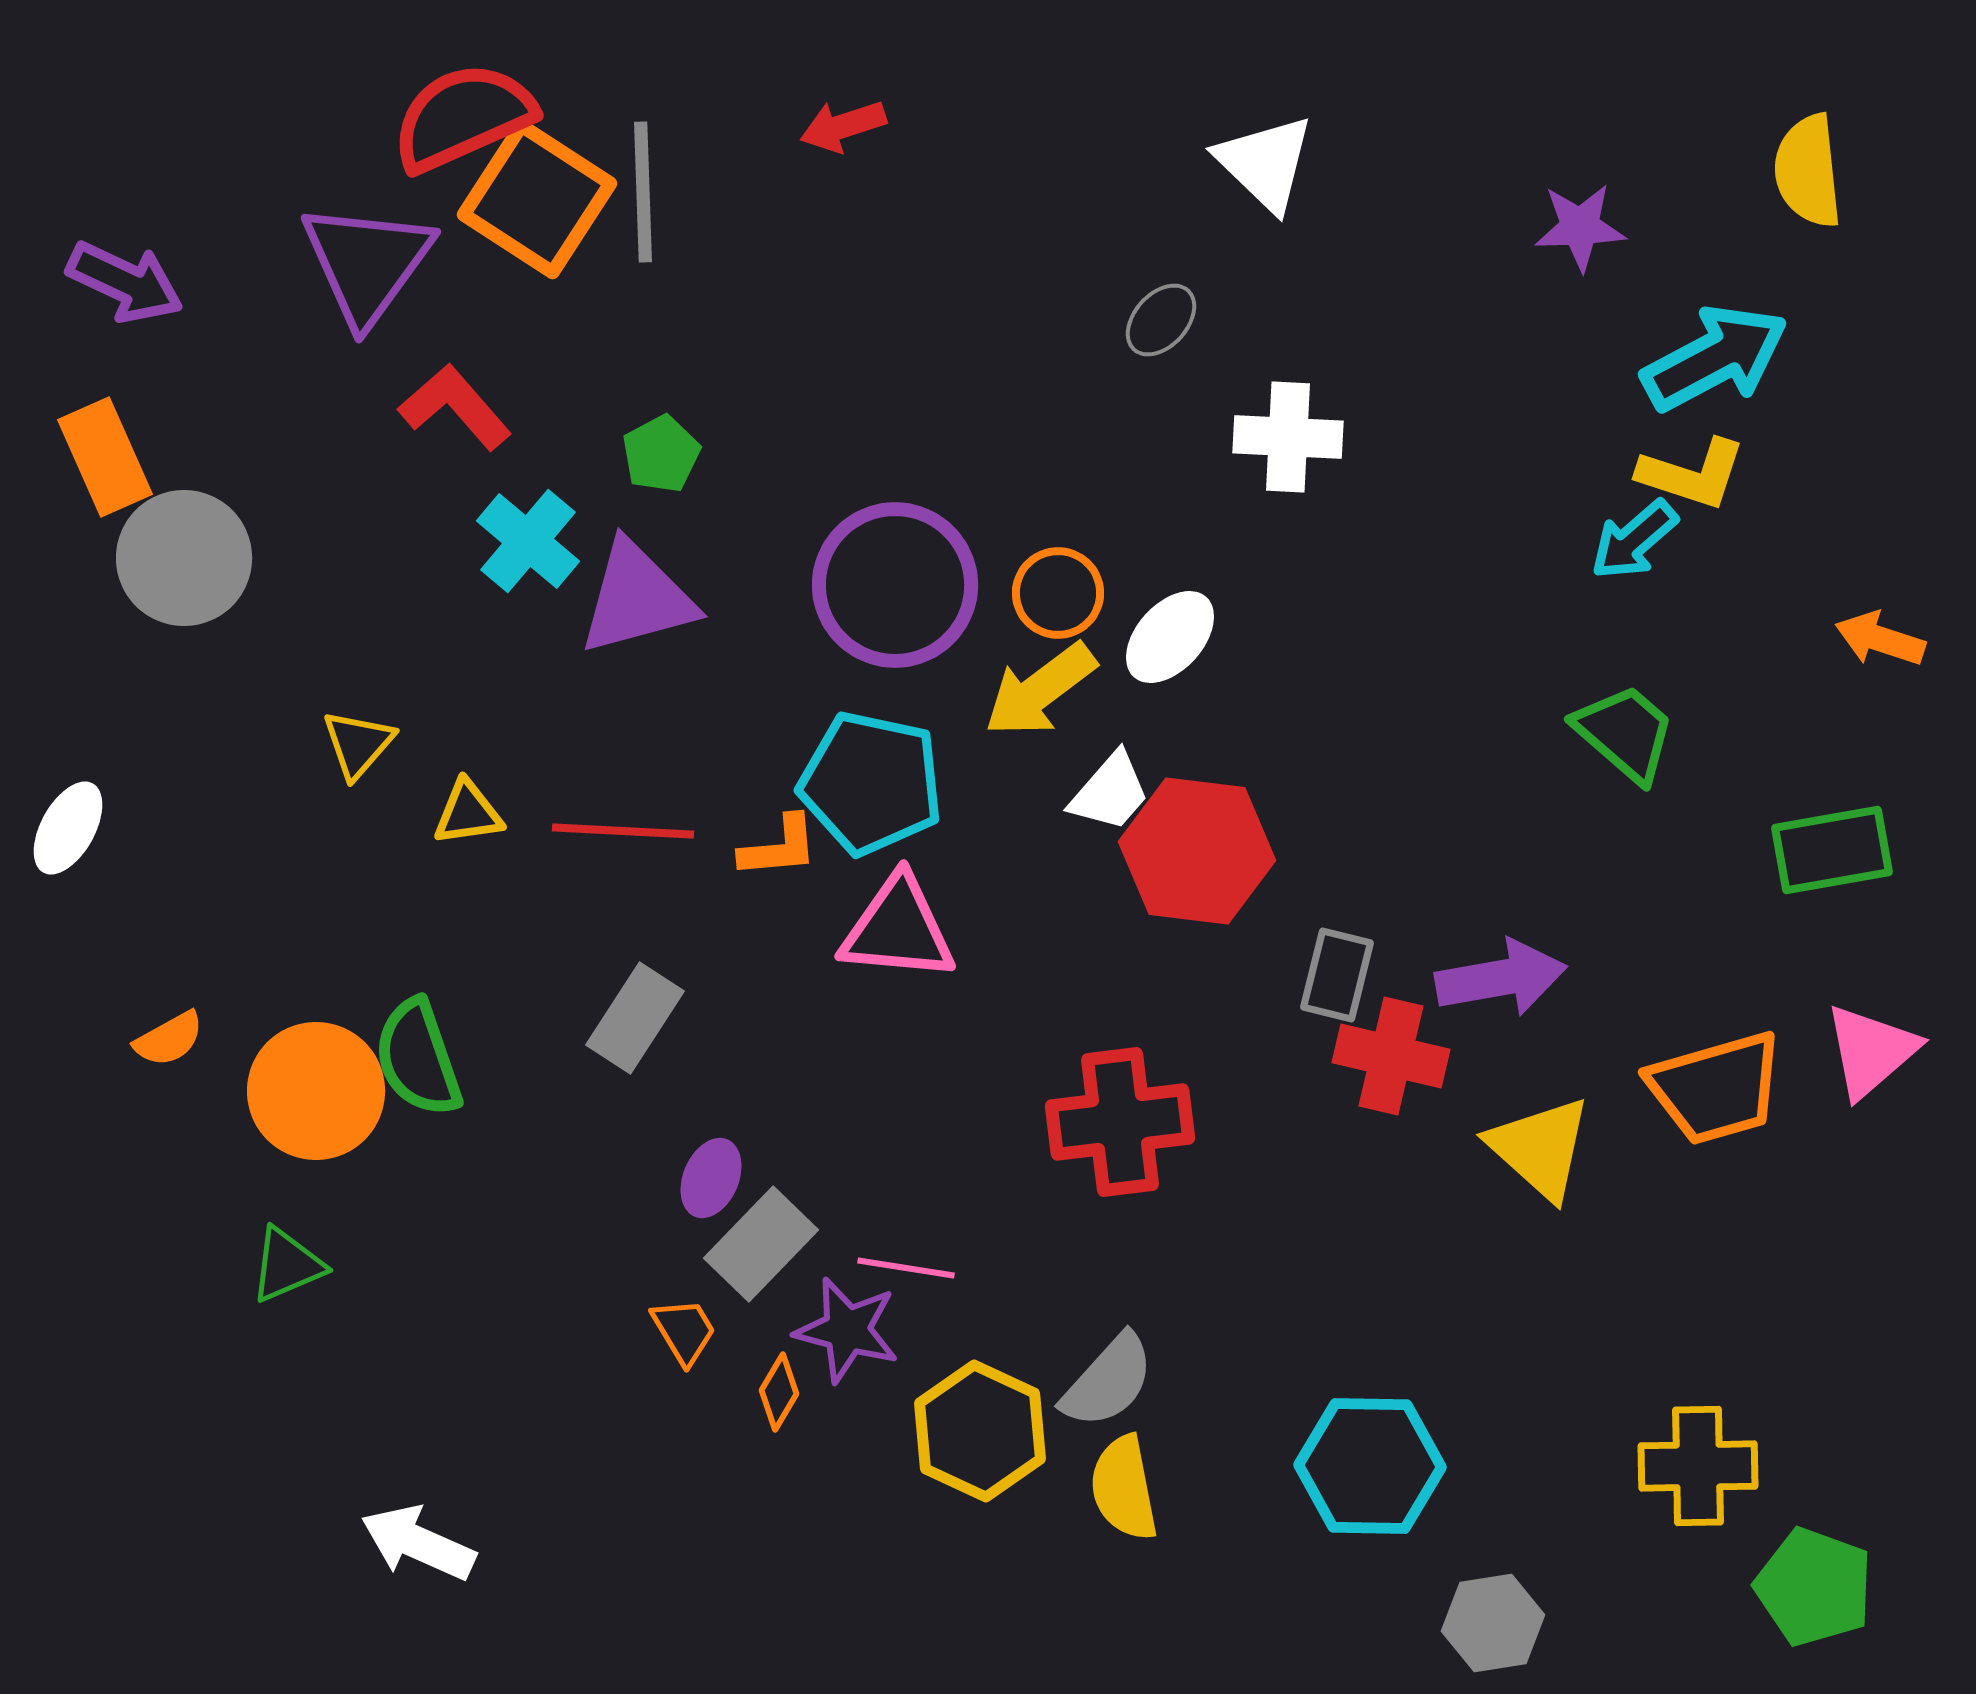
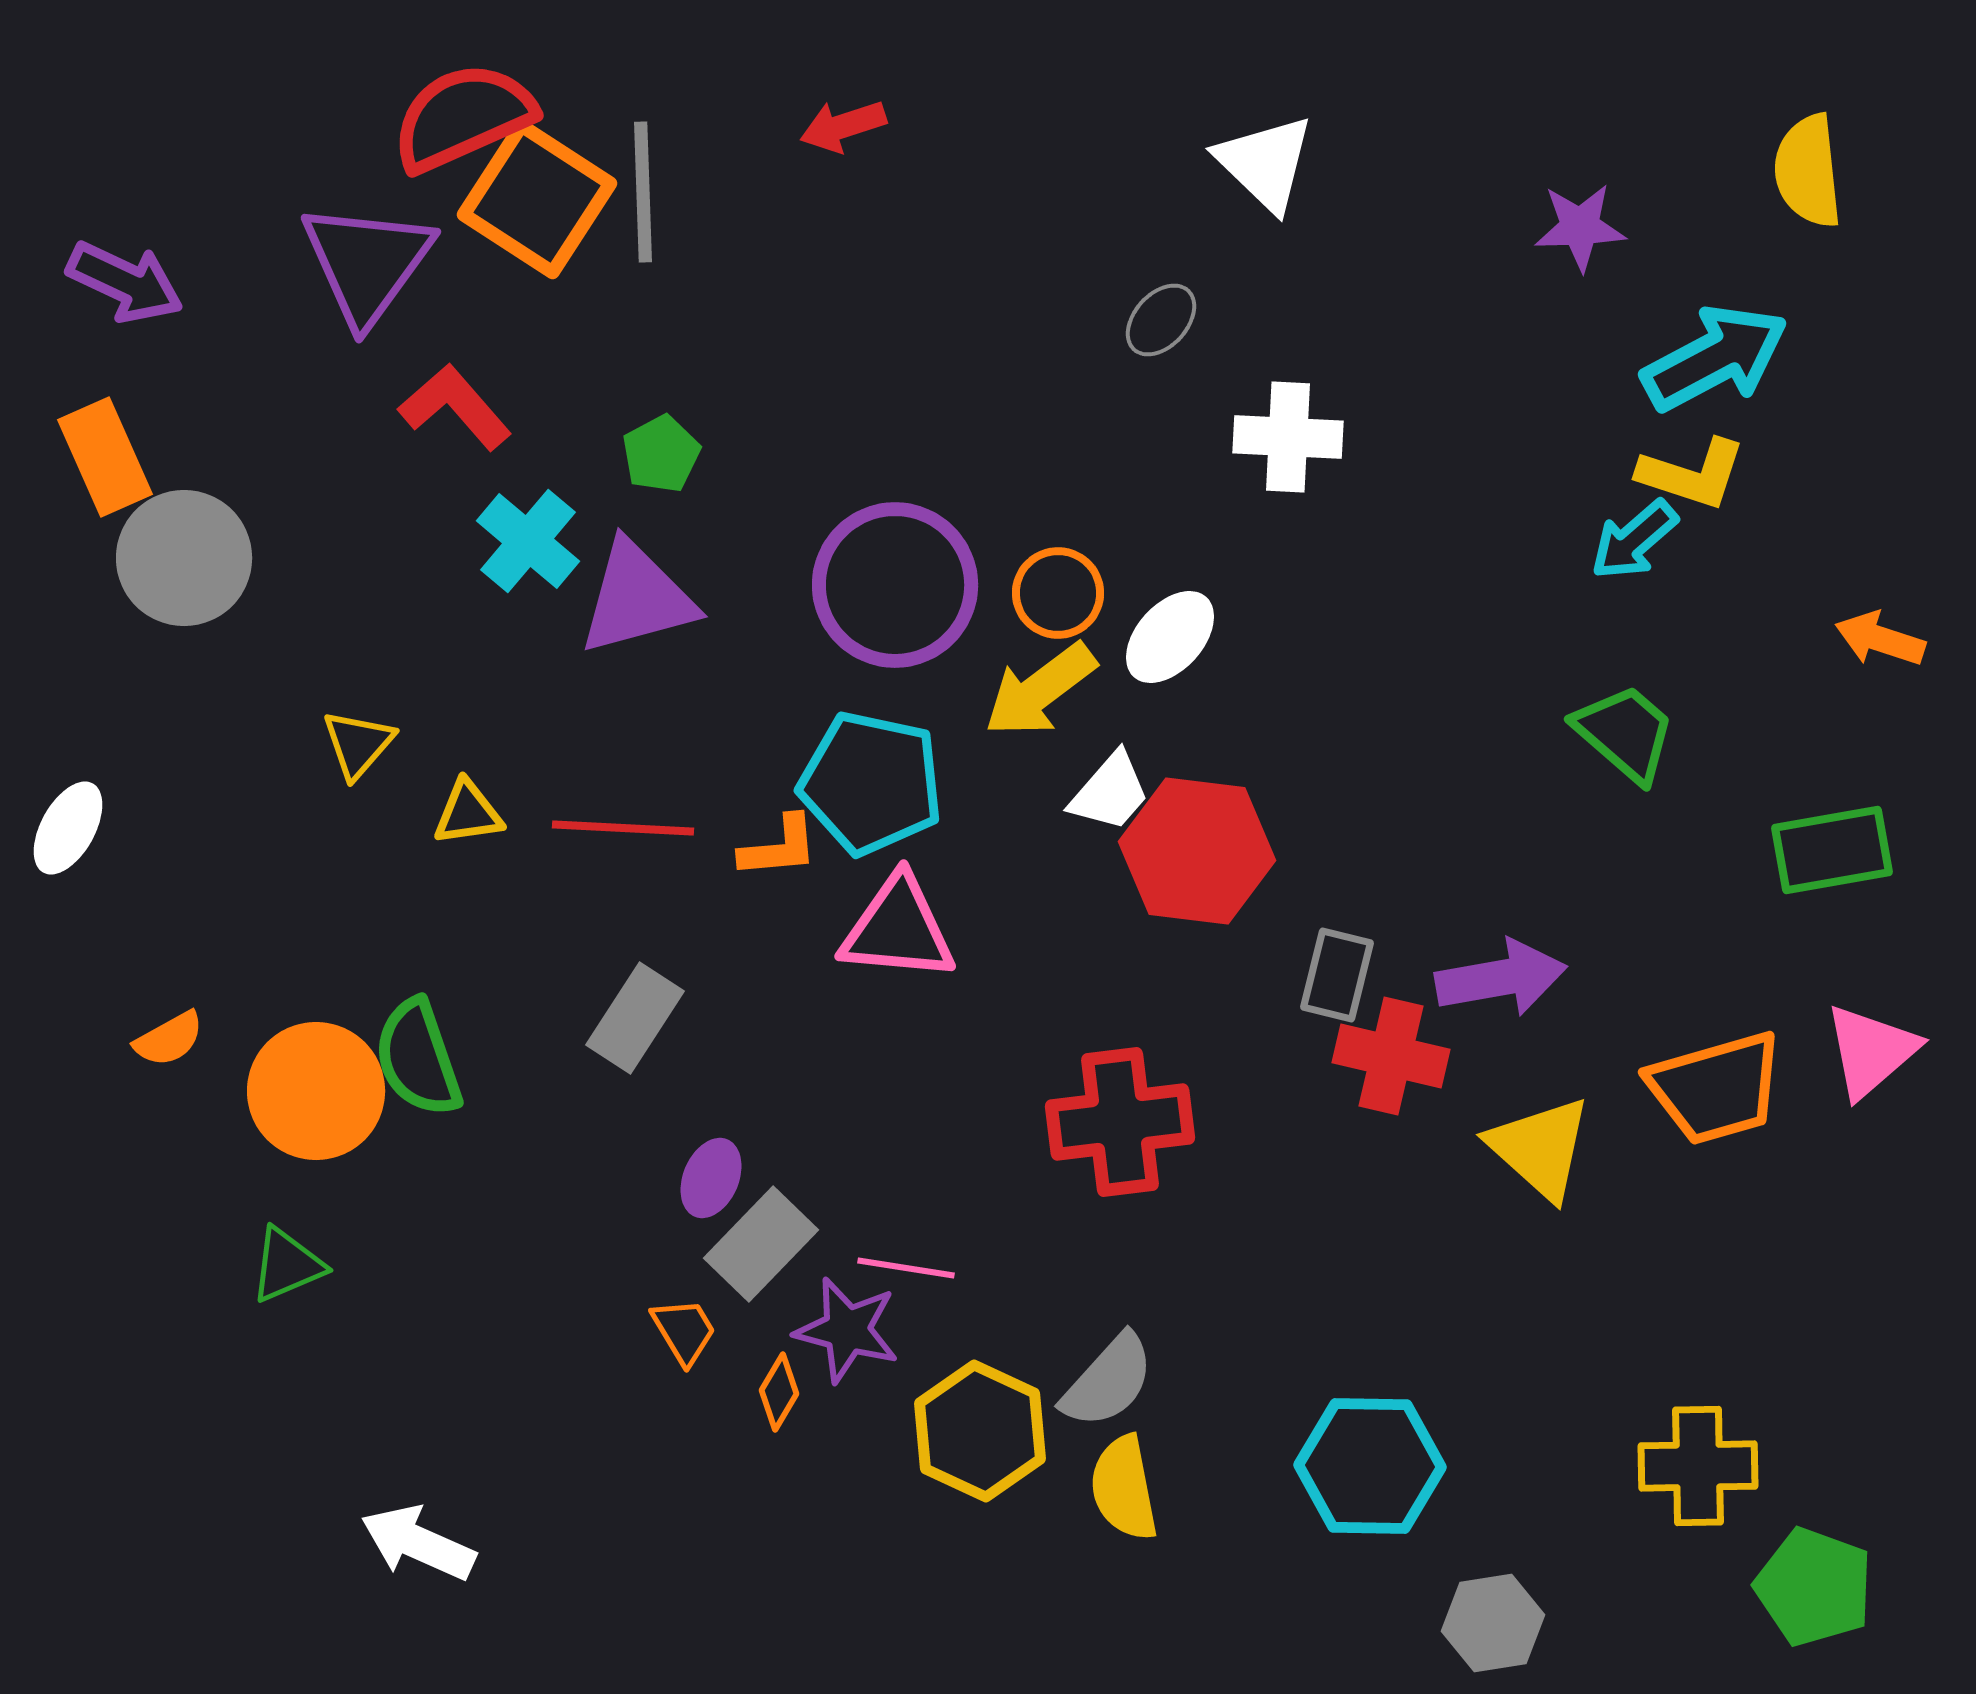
red line at (623, 831): moved 3 px up
